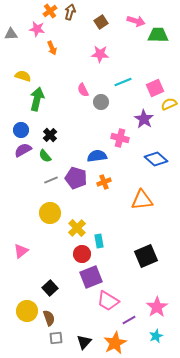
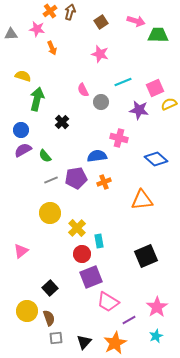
pink star at (100, 54): rotated 12 degrees clockwise
purple star at (144, 119): moved 5 px left, 9 px up; rotated 24 degrees counterclockwise
black cross at (50, 135): moved 12 px right, 13 px up
pink cross at (120, 138): moved 1 px left
purple pentagon at (76, 178): rotated 25 degrees counterclockwise
pink trapezoid at (108, 301): moved 1 px down
